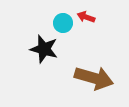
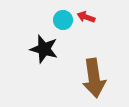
cyan circle: moved 3 px up
brown arrow: rotated 66 degrees clockwise
